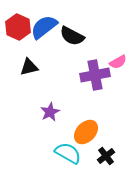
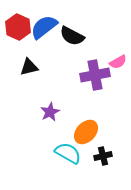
black cross: moved 3 px left; rotated 24 degrees clockwise
